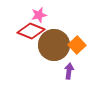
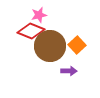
brown circle: moved 4 px left, 1 px down
purple arrow: rotated 84 degrees clockwise
